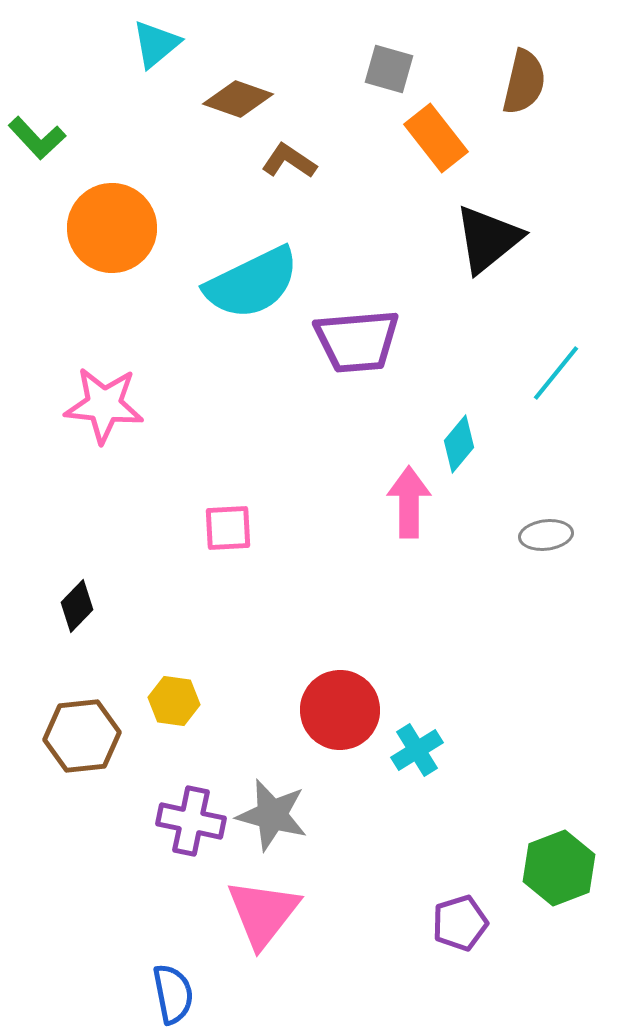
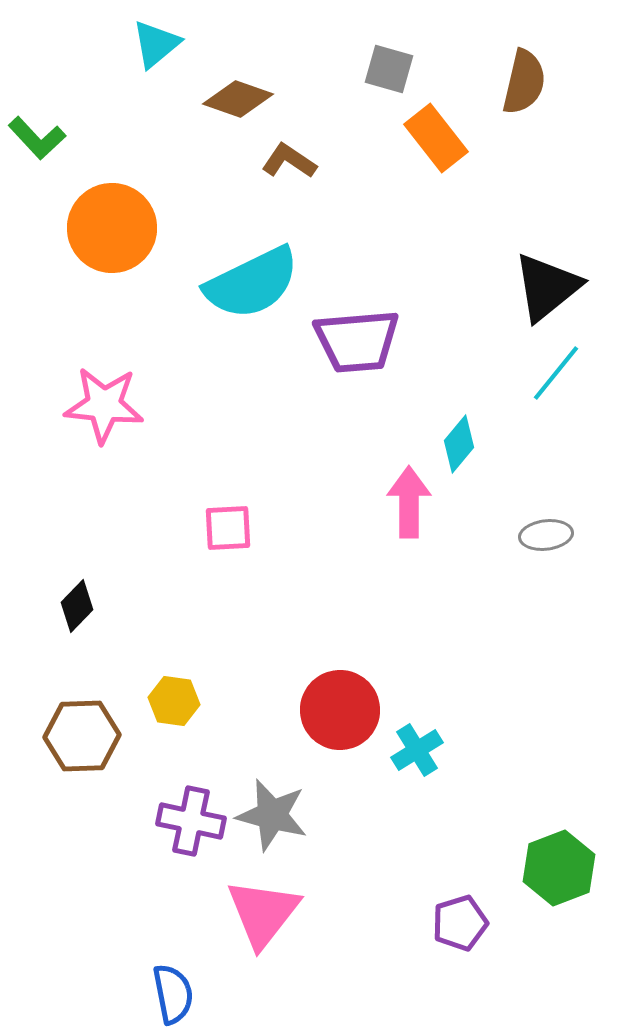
black triangle: moved 59 px right, 48 px down
brown hexagon: rotated 4 degrees clockwise
